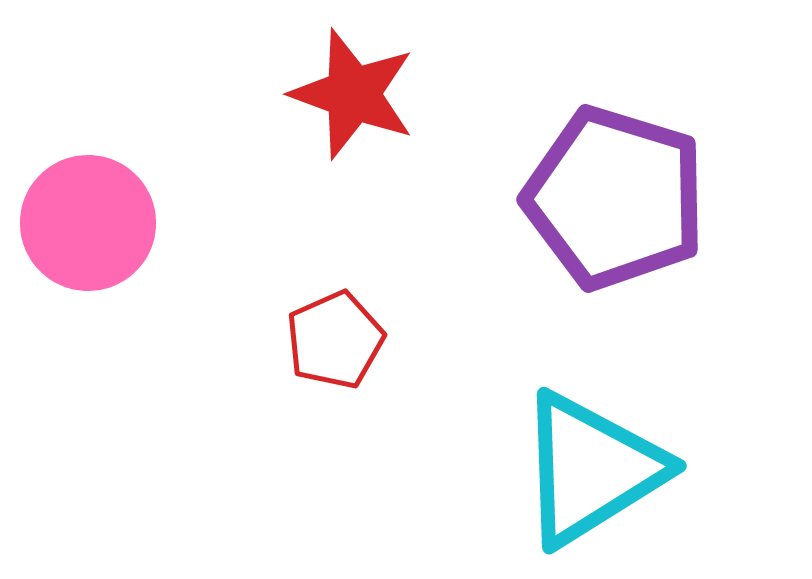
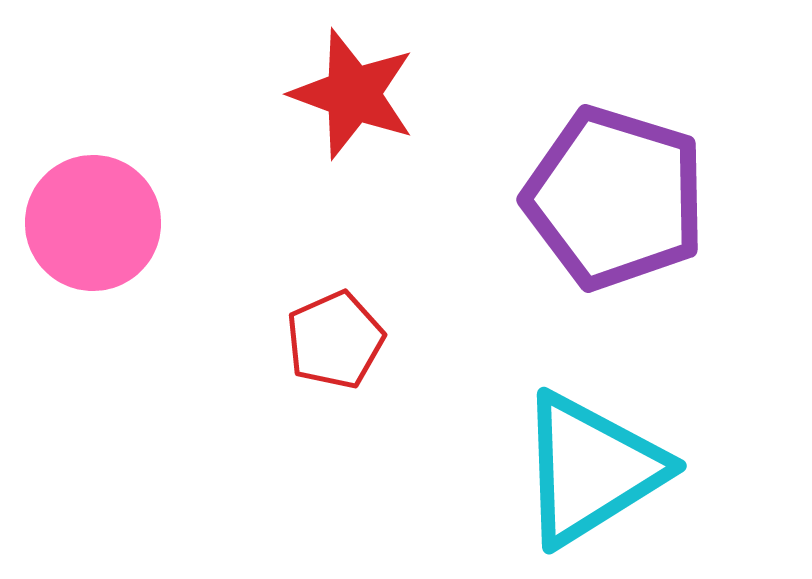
pink circle: moved 5 px right
